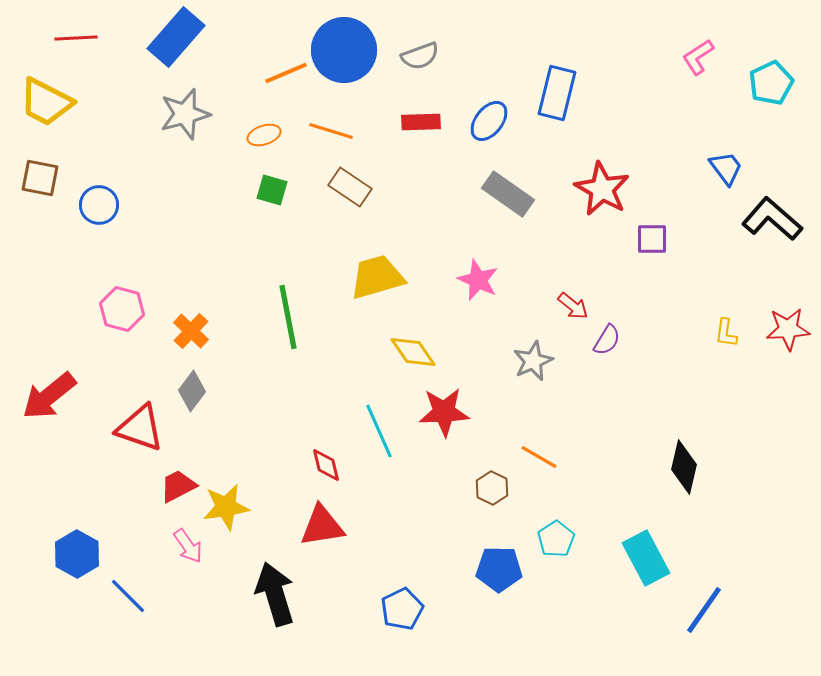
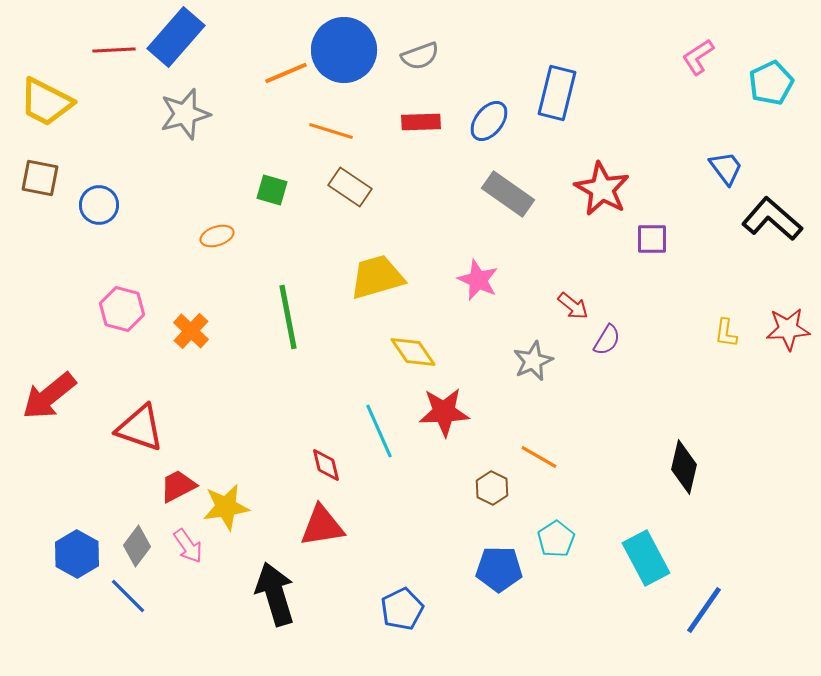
red line at (76, 38): moved 38 px right, 12 px down
orange ellipse at (264, 135): moved 47 px left, 101 px down
gray diamond at (192, 391): moved 55 px left, 155 px down
